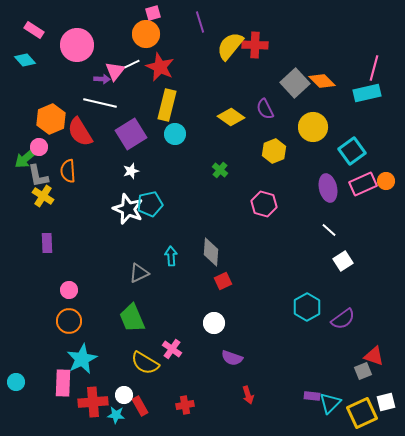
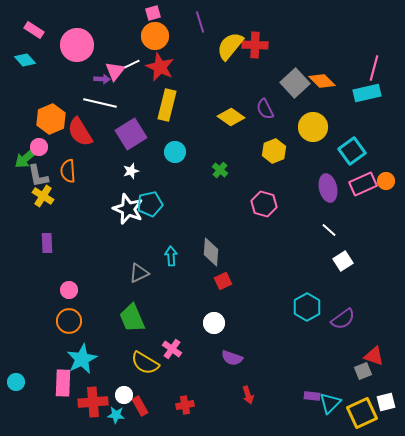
orange circle at (146, 34): moved 9 px right, 2 px down
cyan circle at (175, 134): moved 18 px down
